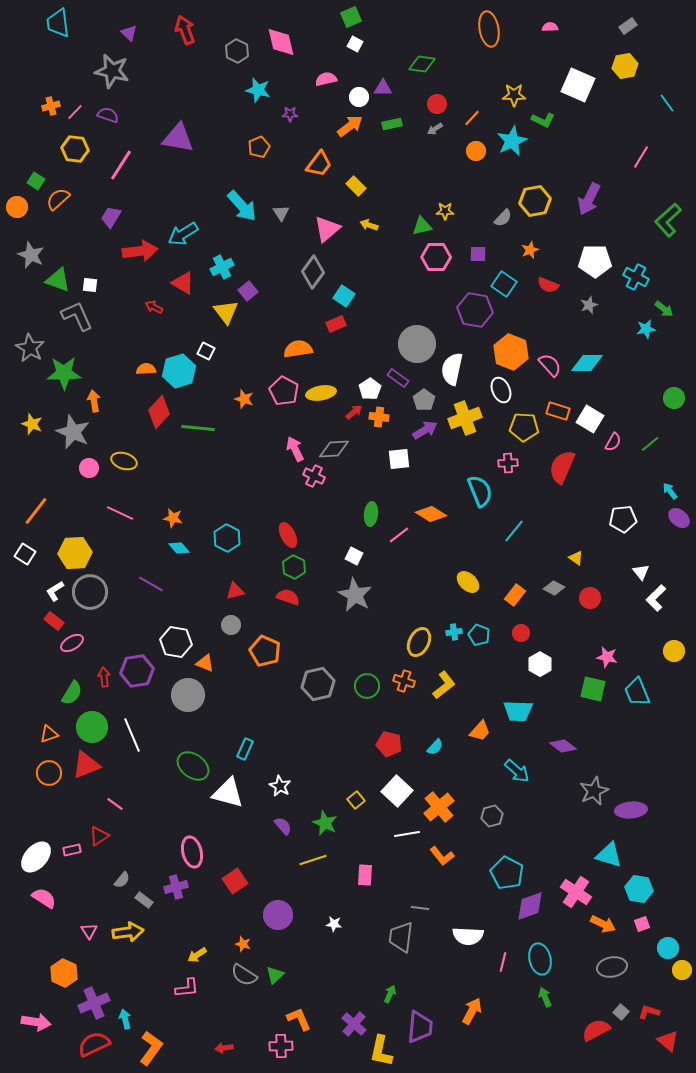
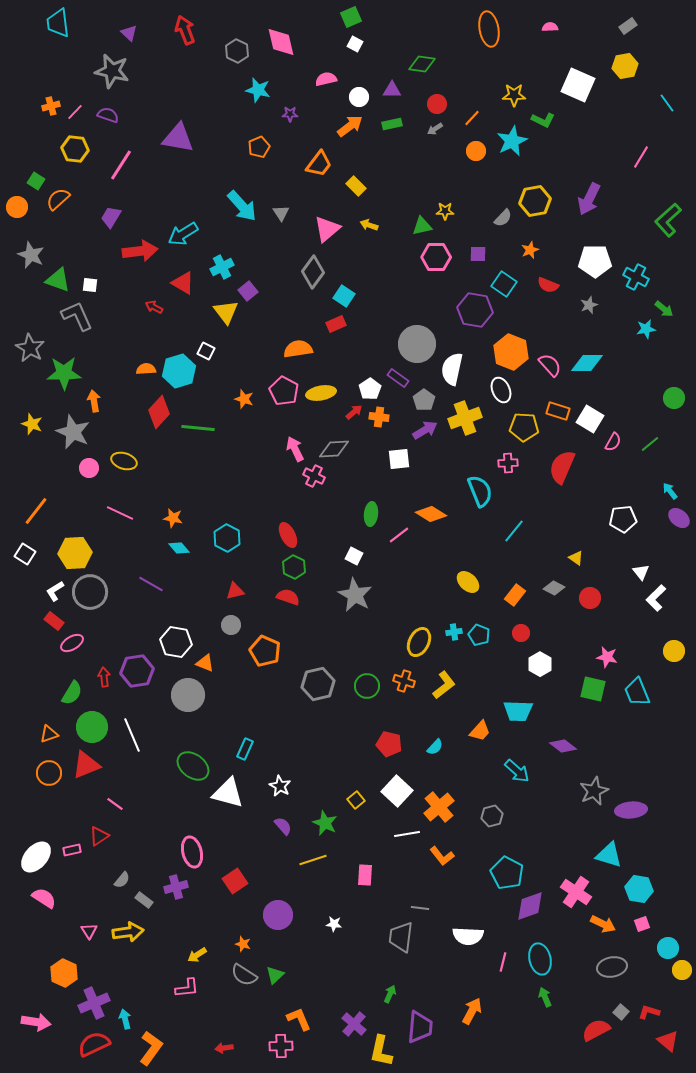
purple triangle at (383, 88): moved 9 px right, 2 px down
